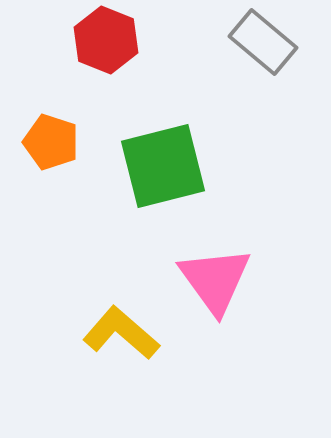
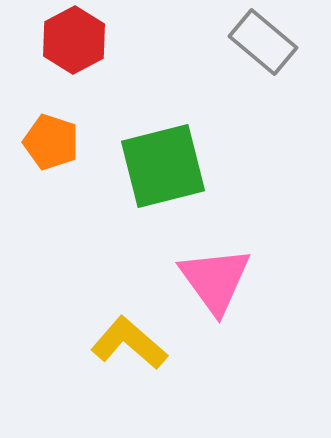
red hexagon: moved 32 px left; rotated 10 degrees clockwise
yellow L-shape: moved 8 px right, 10 px down
